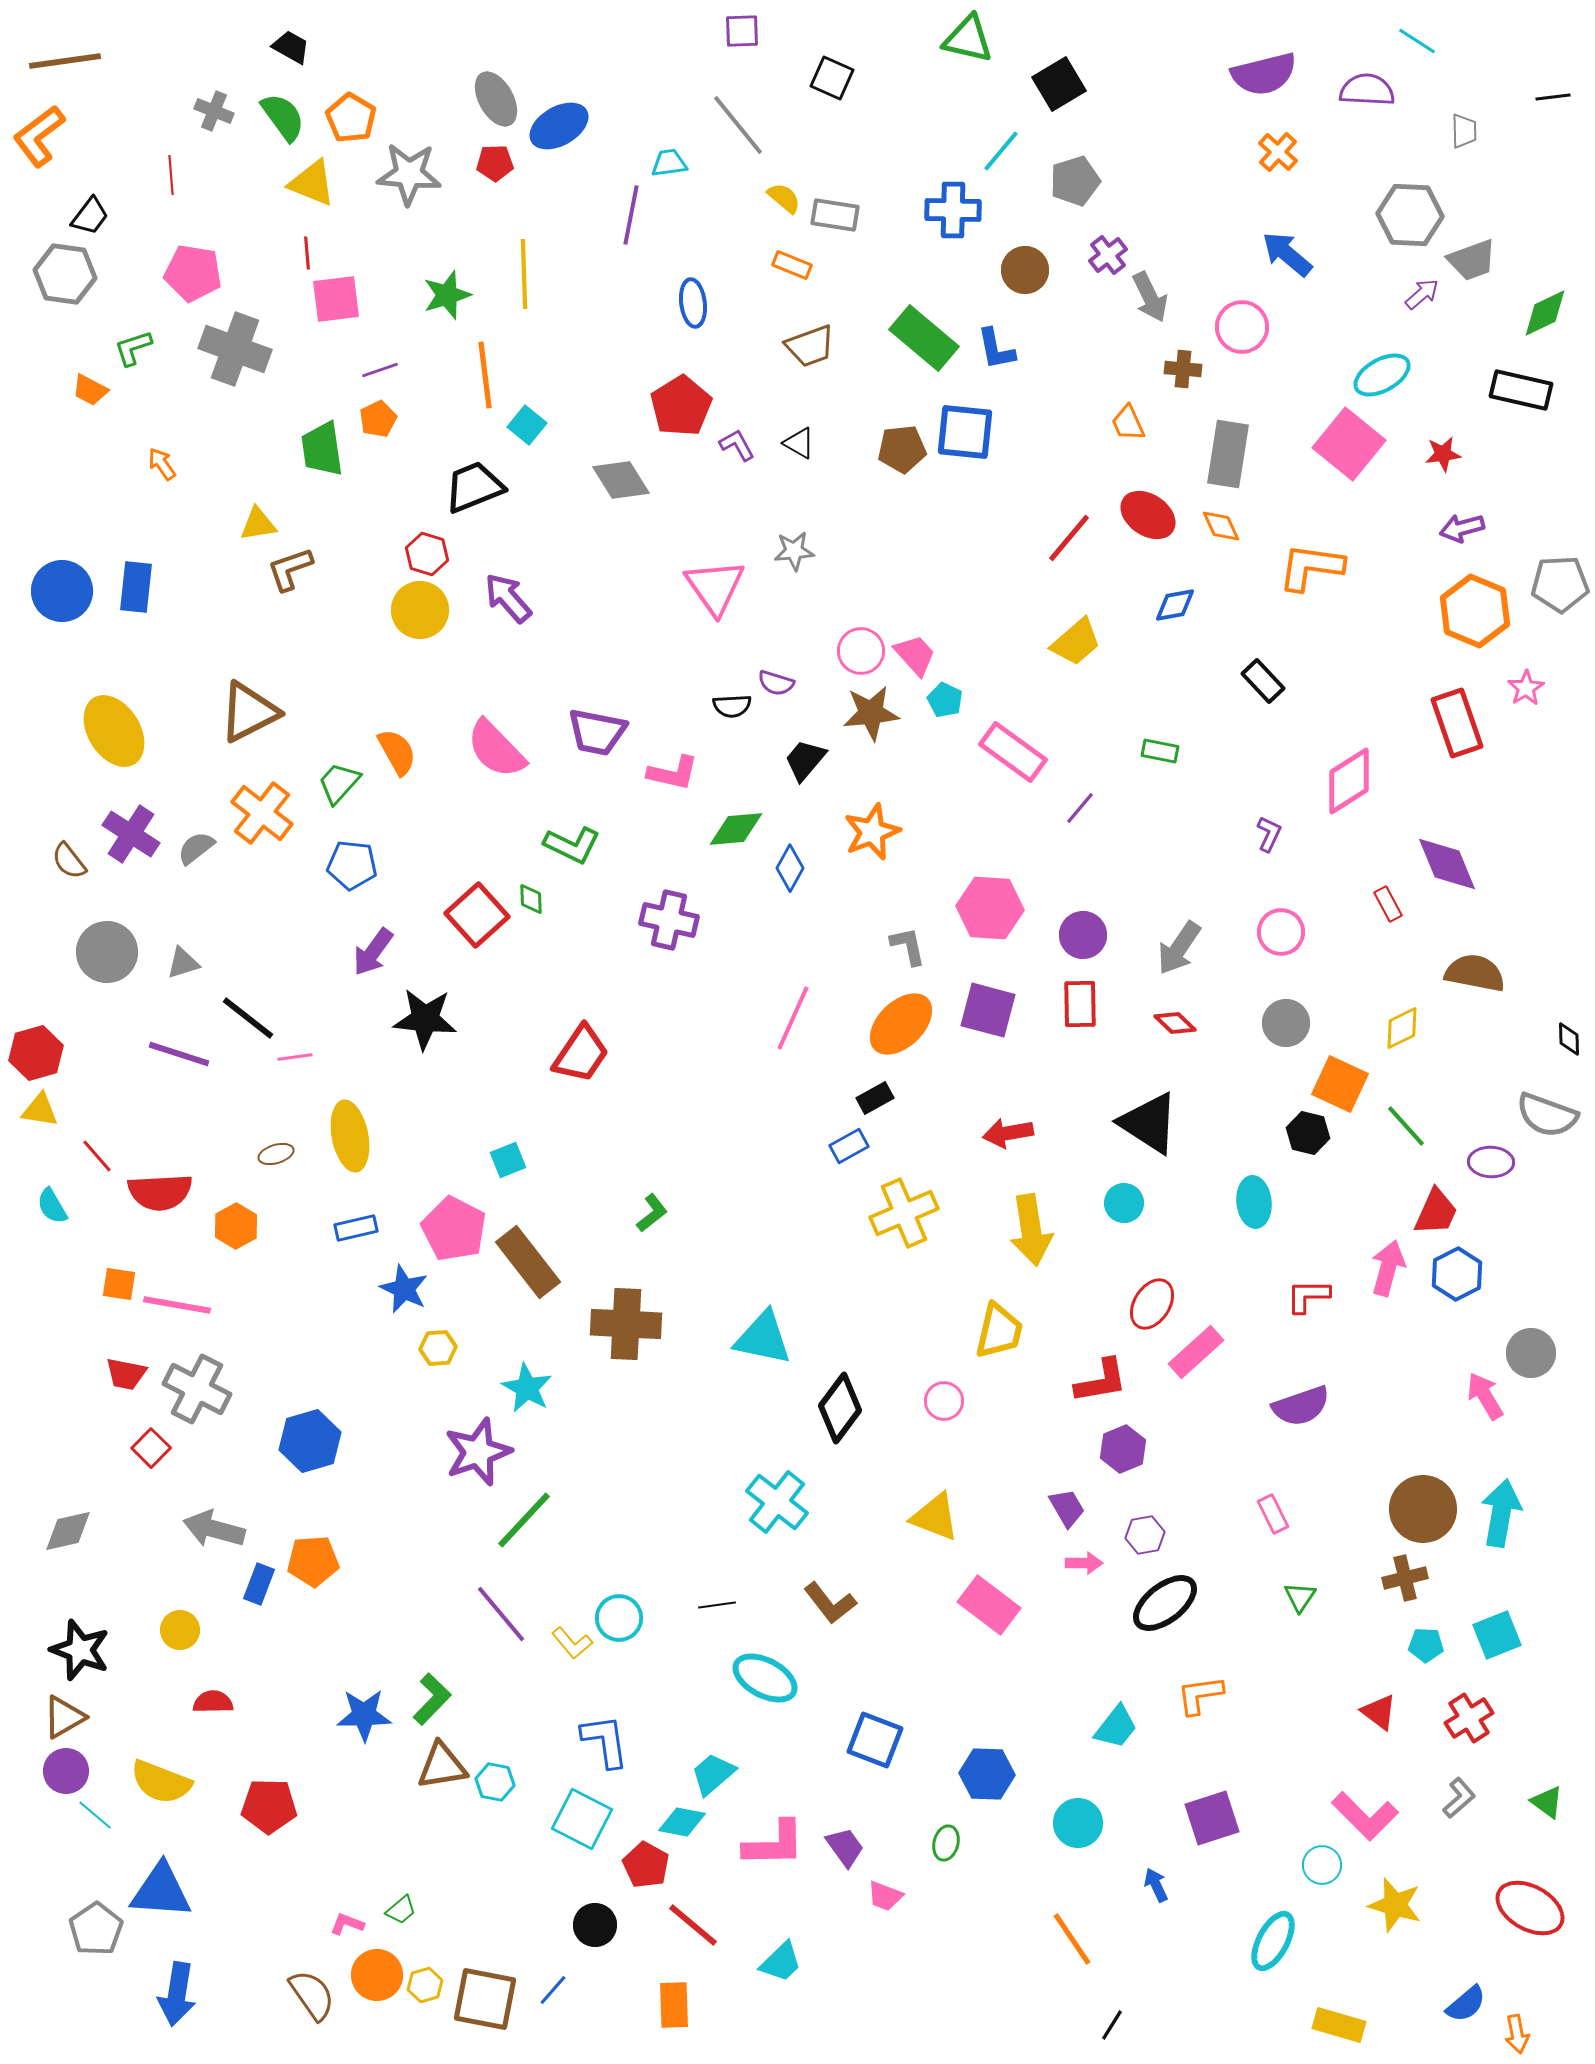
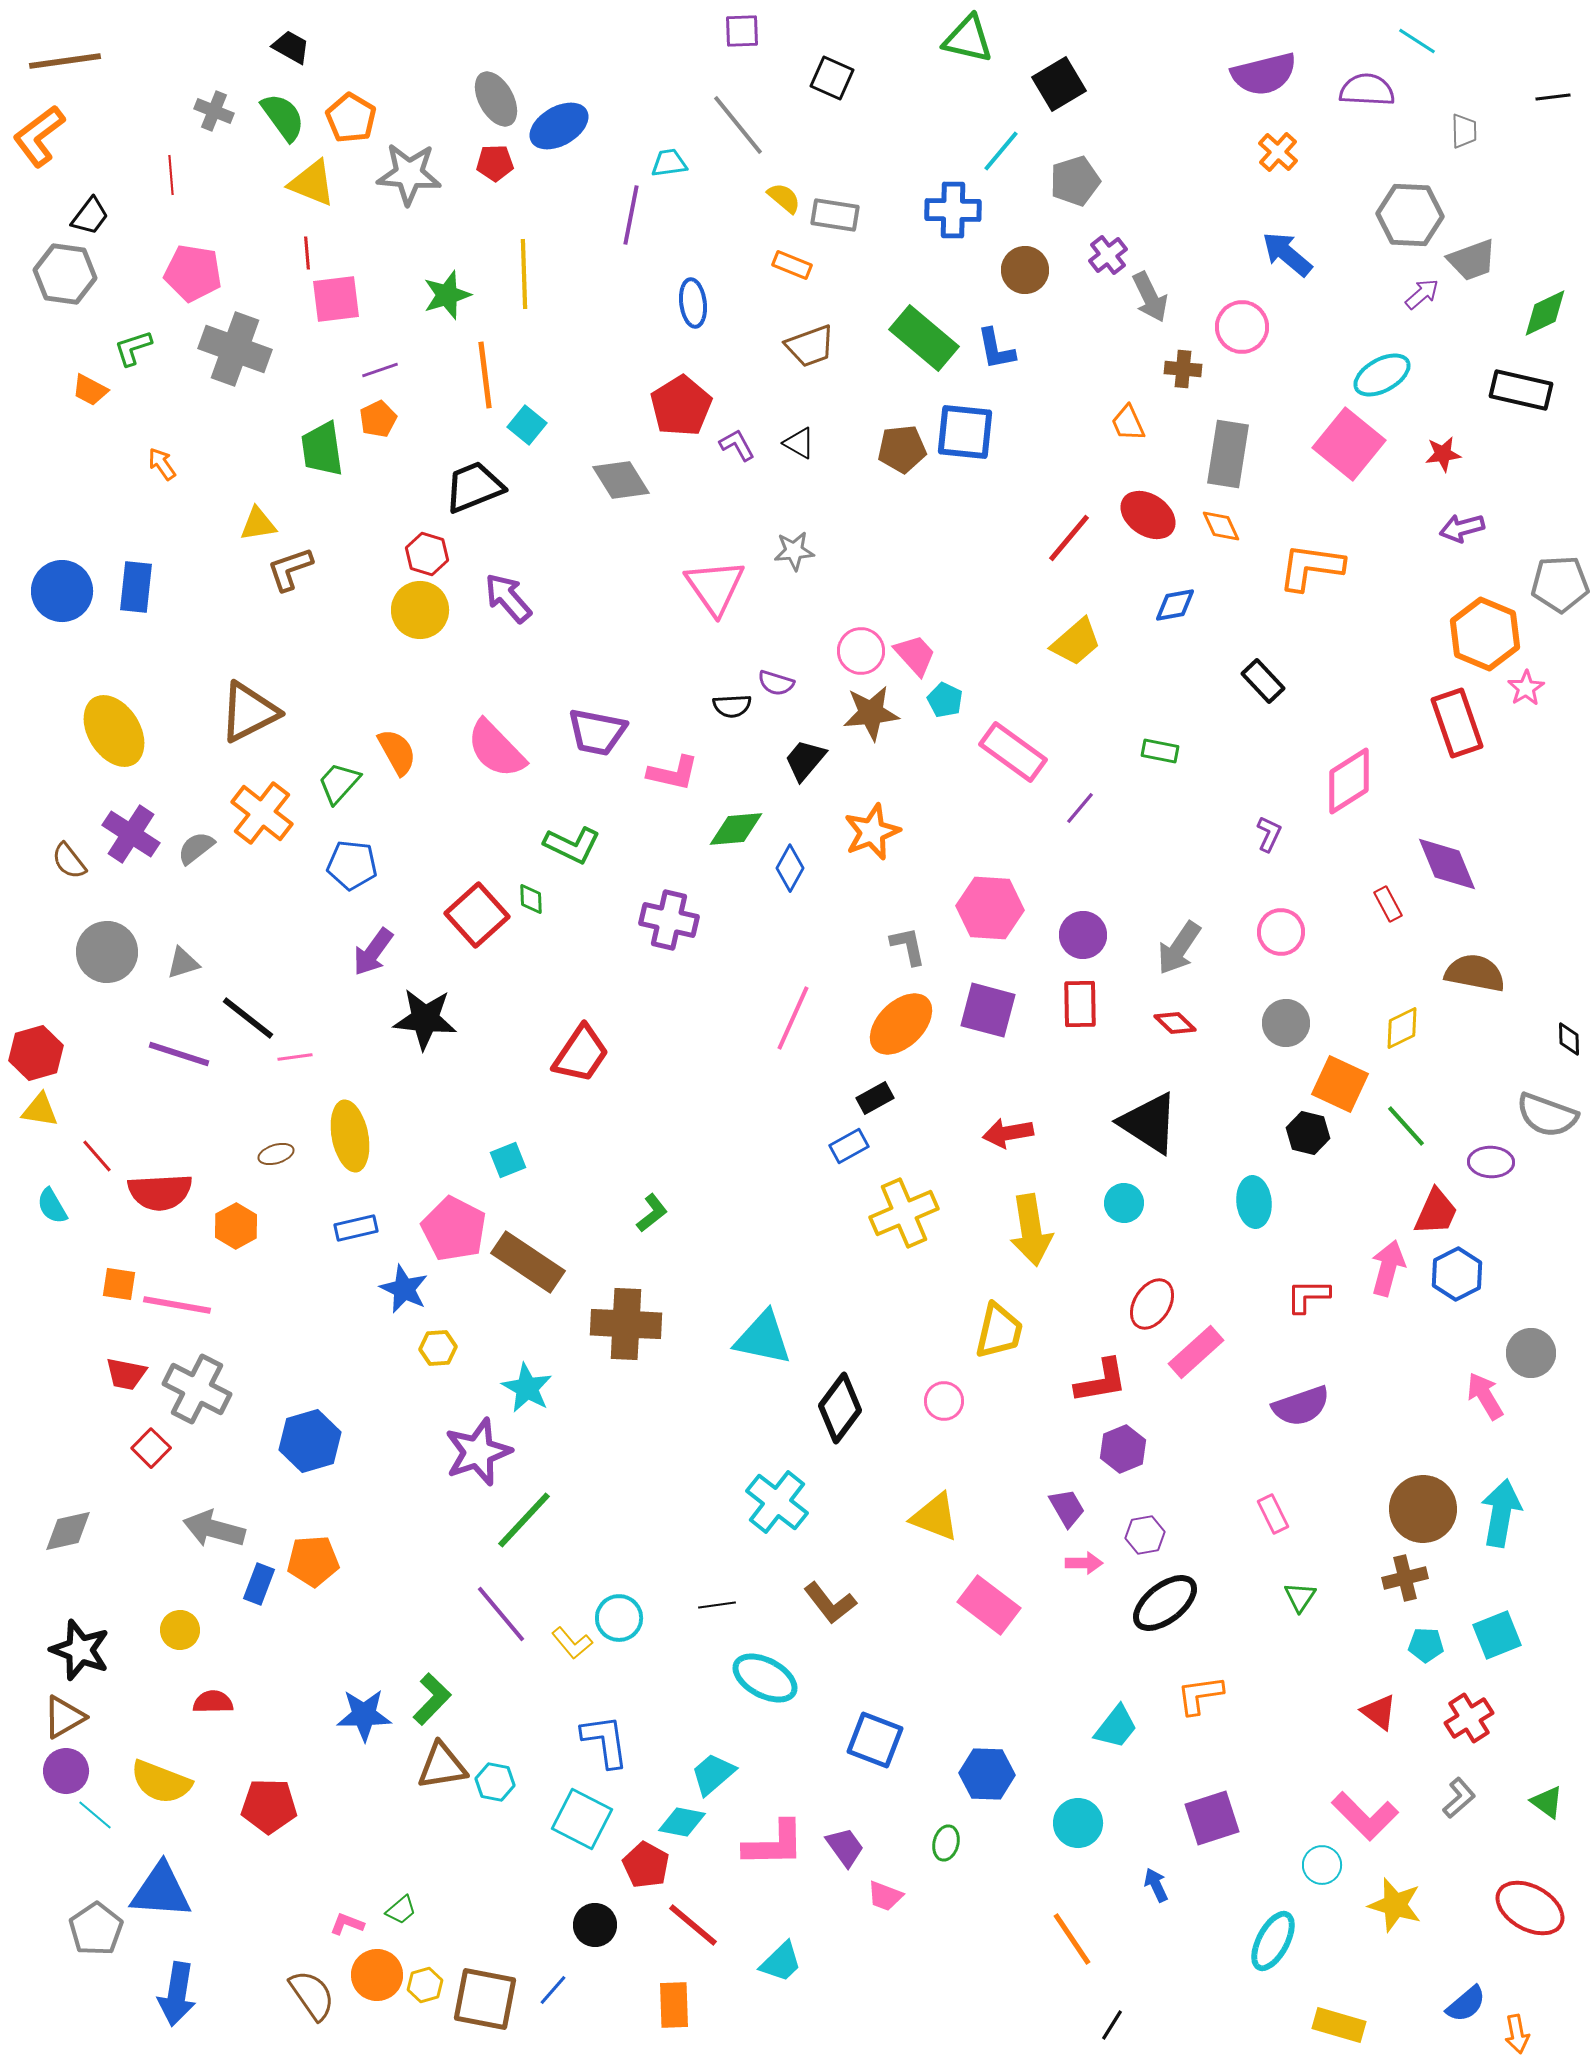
orange hexagon at (1475, 611): moved 10 px right, 23 px down
brown rectangle at (528, 1262): rotated 18 degrees counterclockwise
